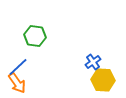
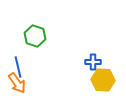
green hexagon: rotated 10 degrees clockwise
blue cross: rotated 35 degrees clockwise
blue line: rotated 60 degrees counterclockwise
